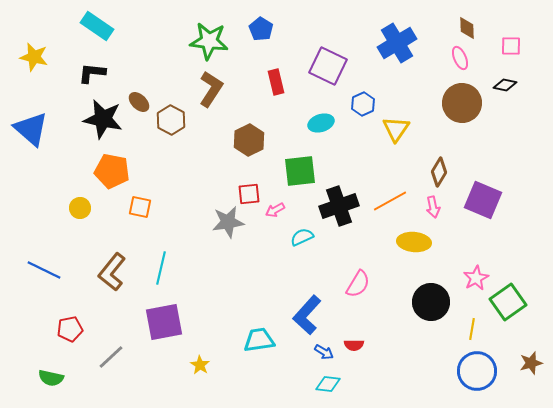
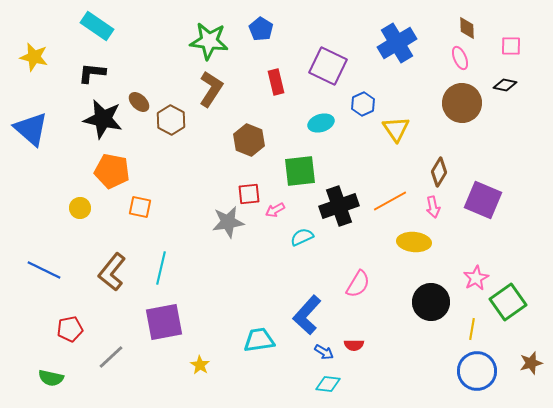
yellow triangle at (396, 129): rotated 8 degrees counterclockwise
brown hexagon at (249, 140): rotated 12 degrees counterclockwise
